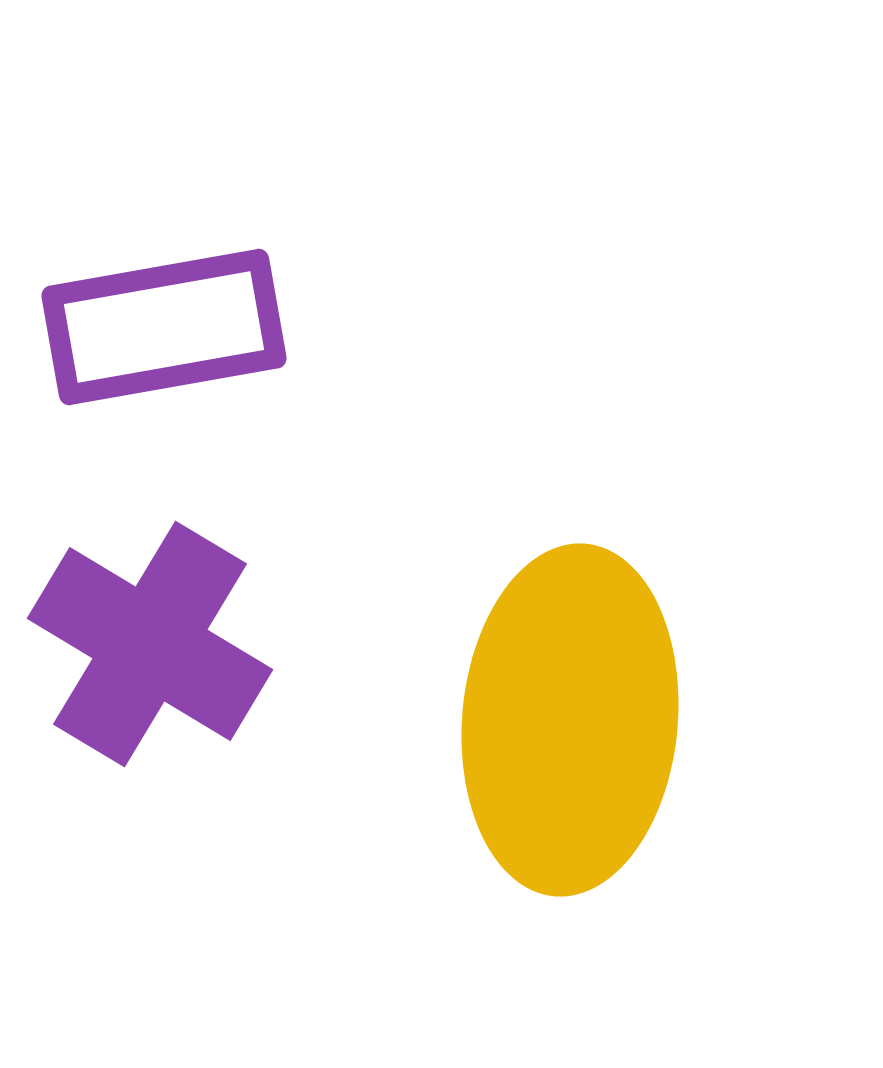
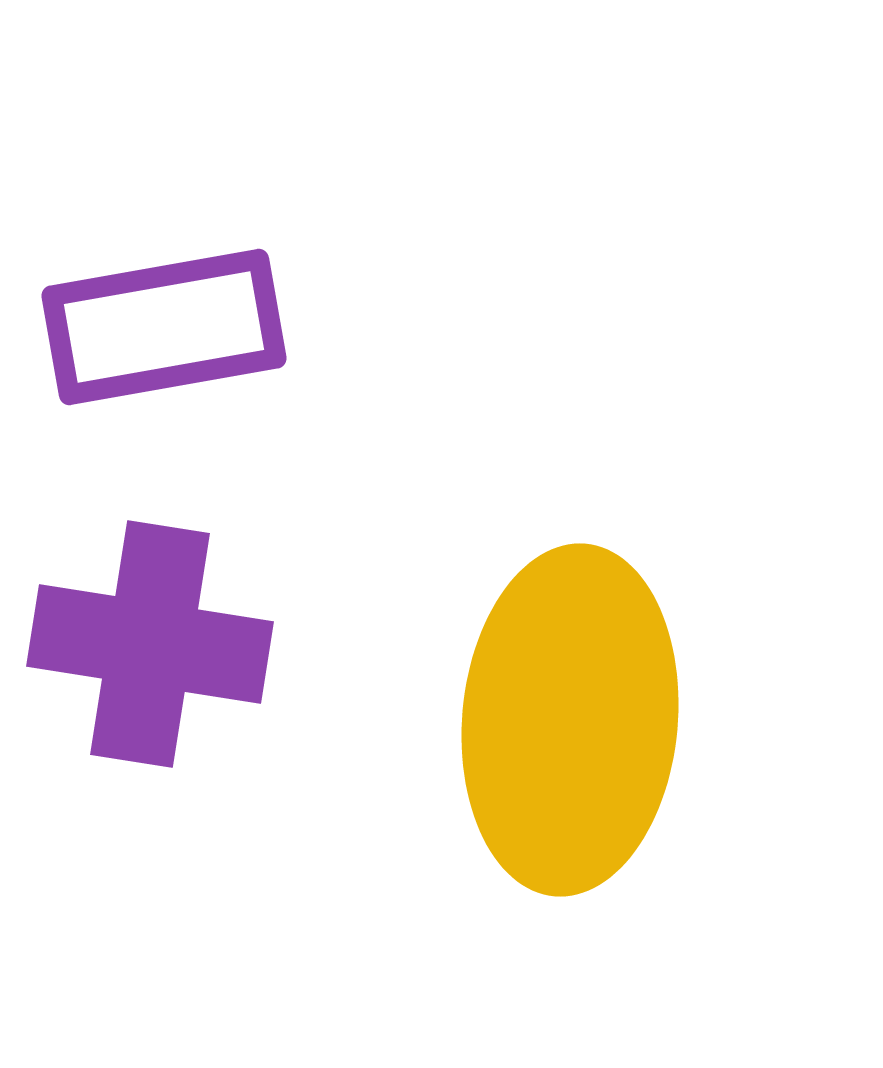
purple cross: rotated 22 degrees counterclockwise
